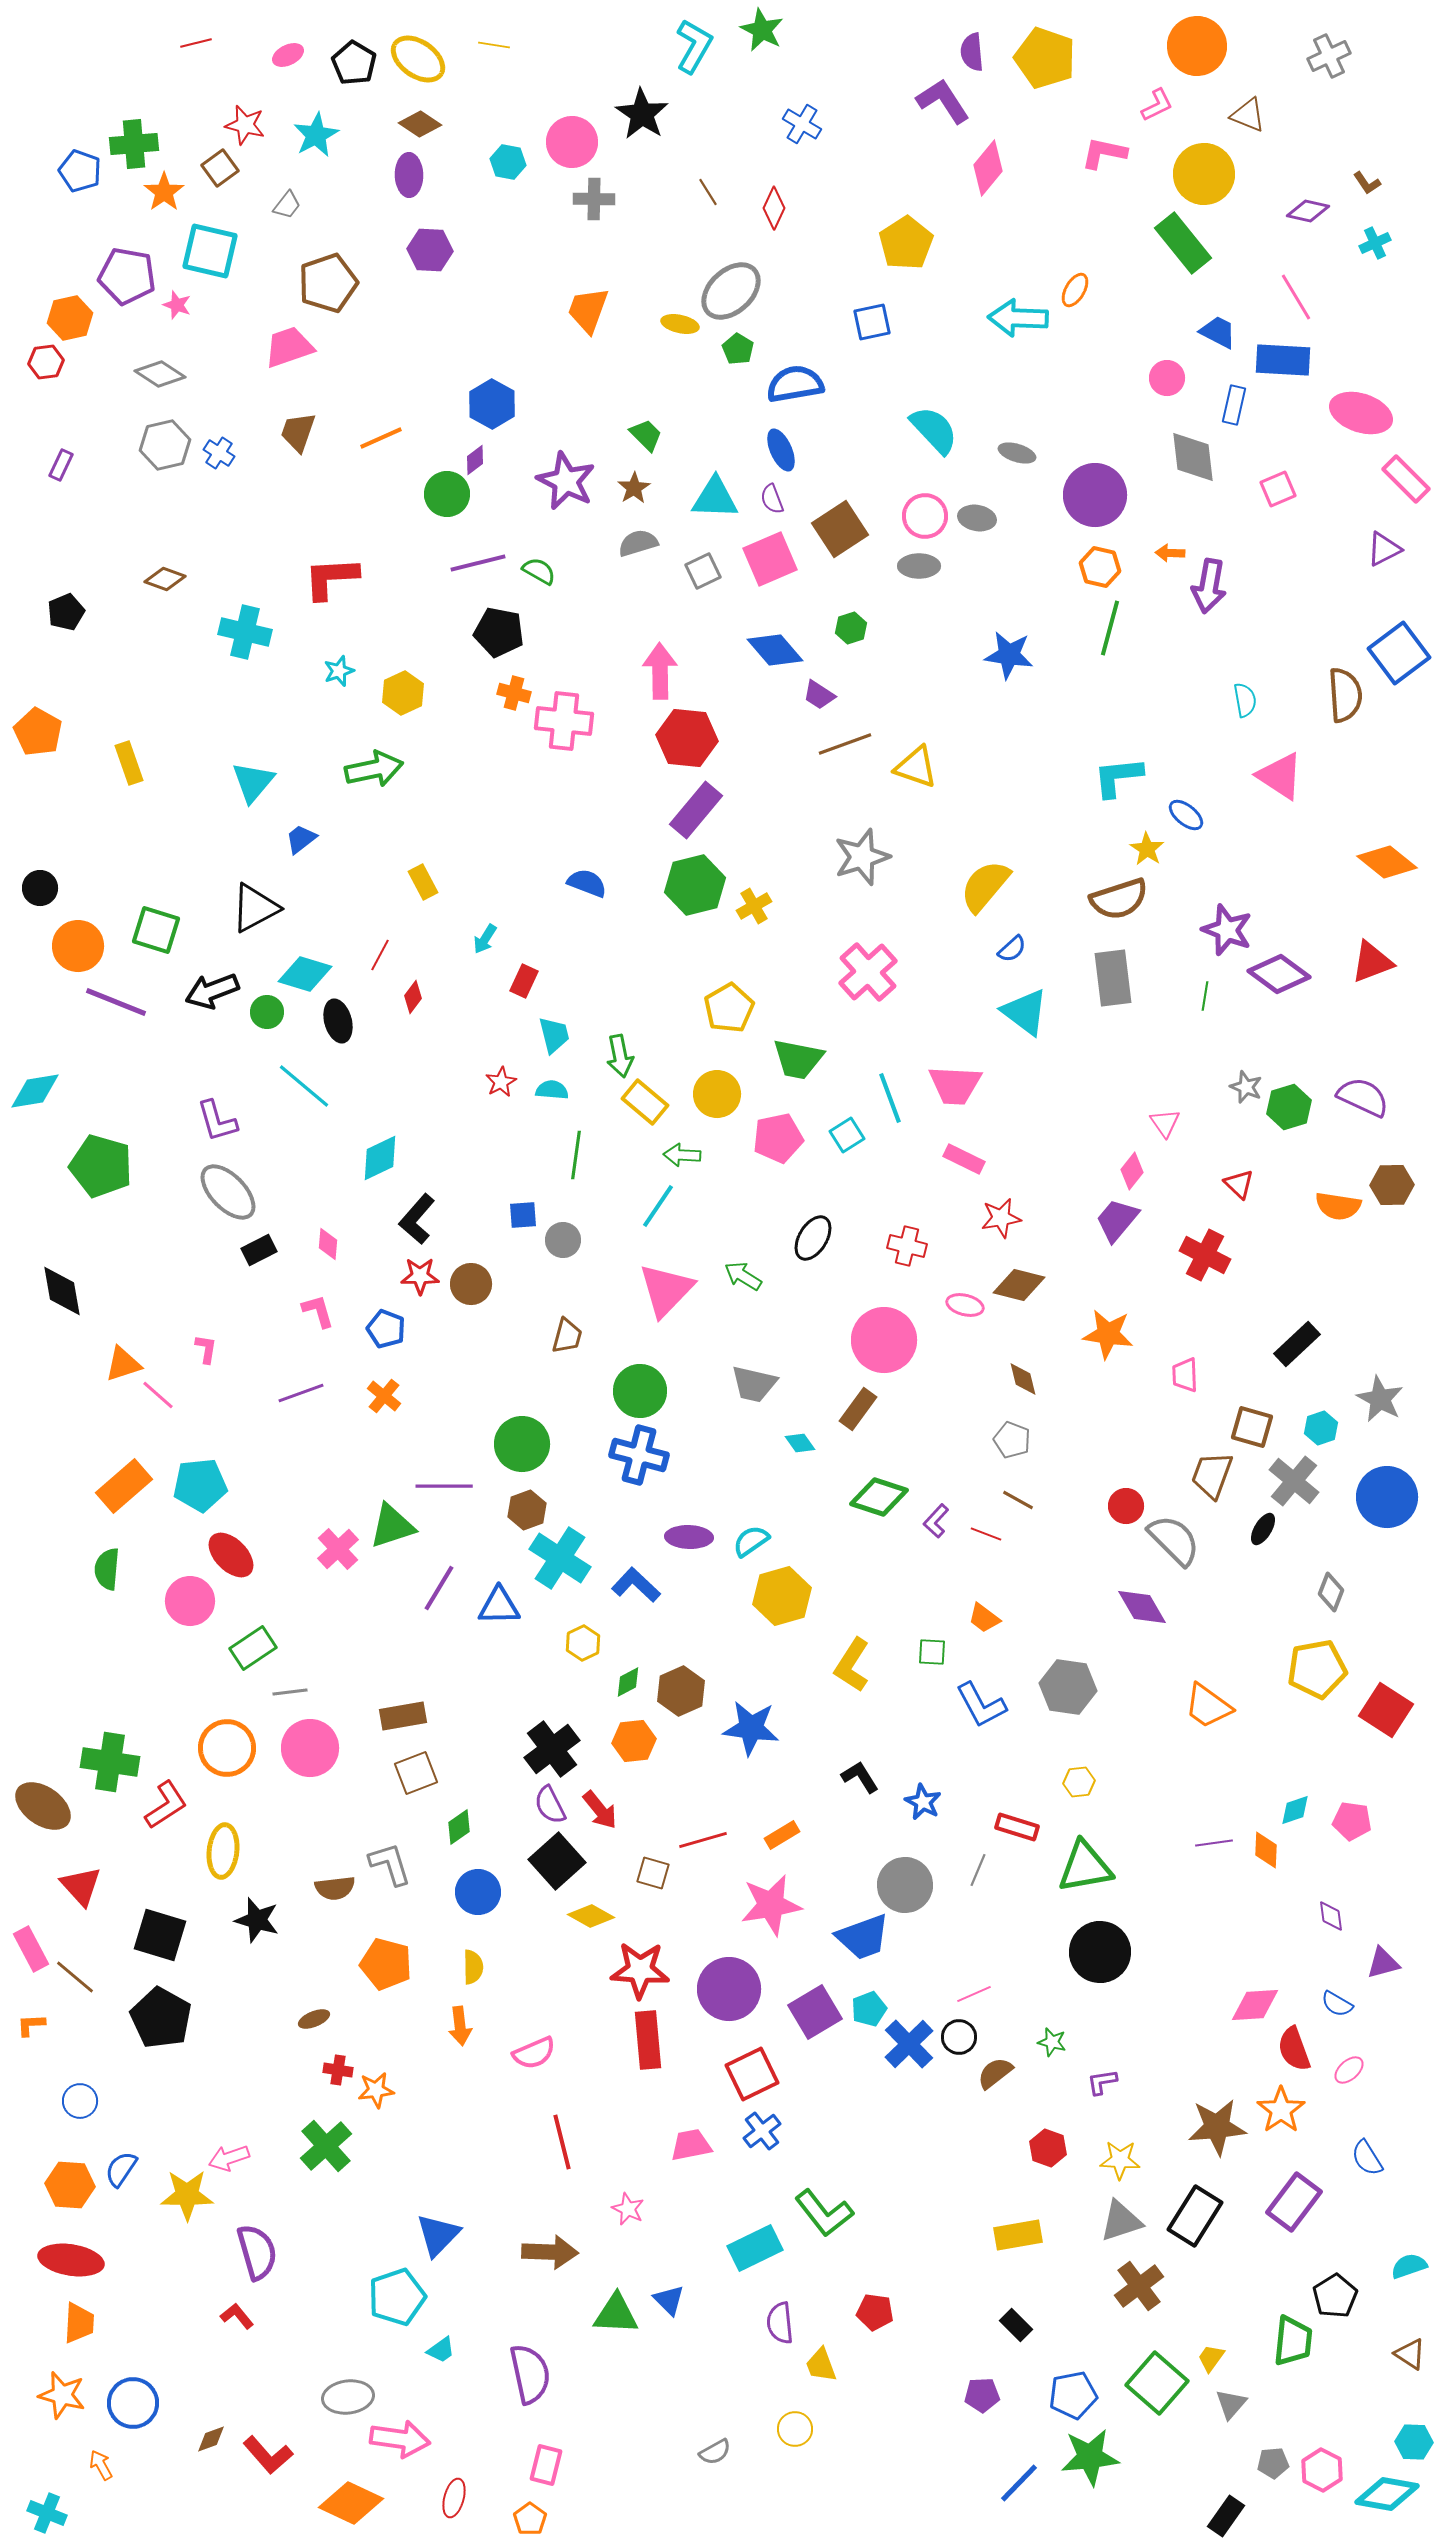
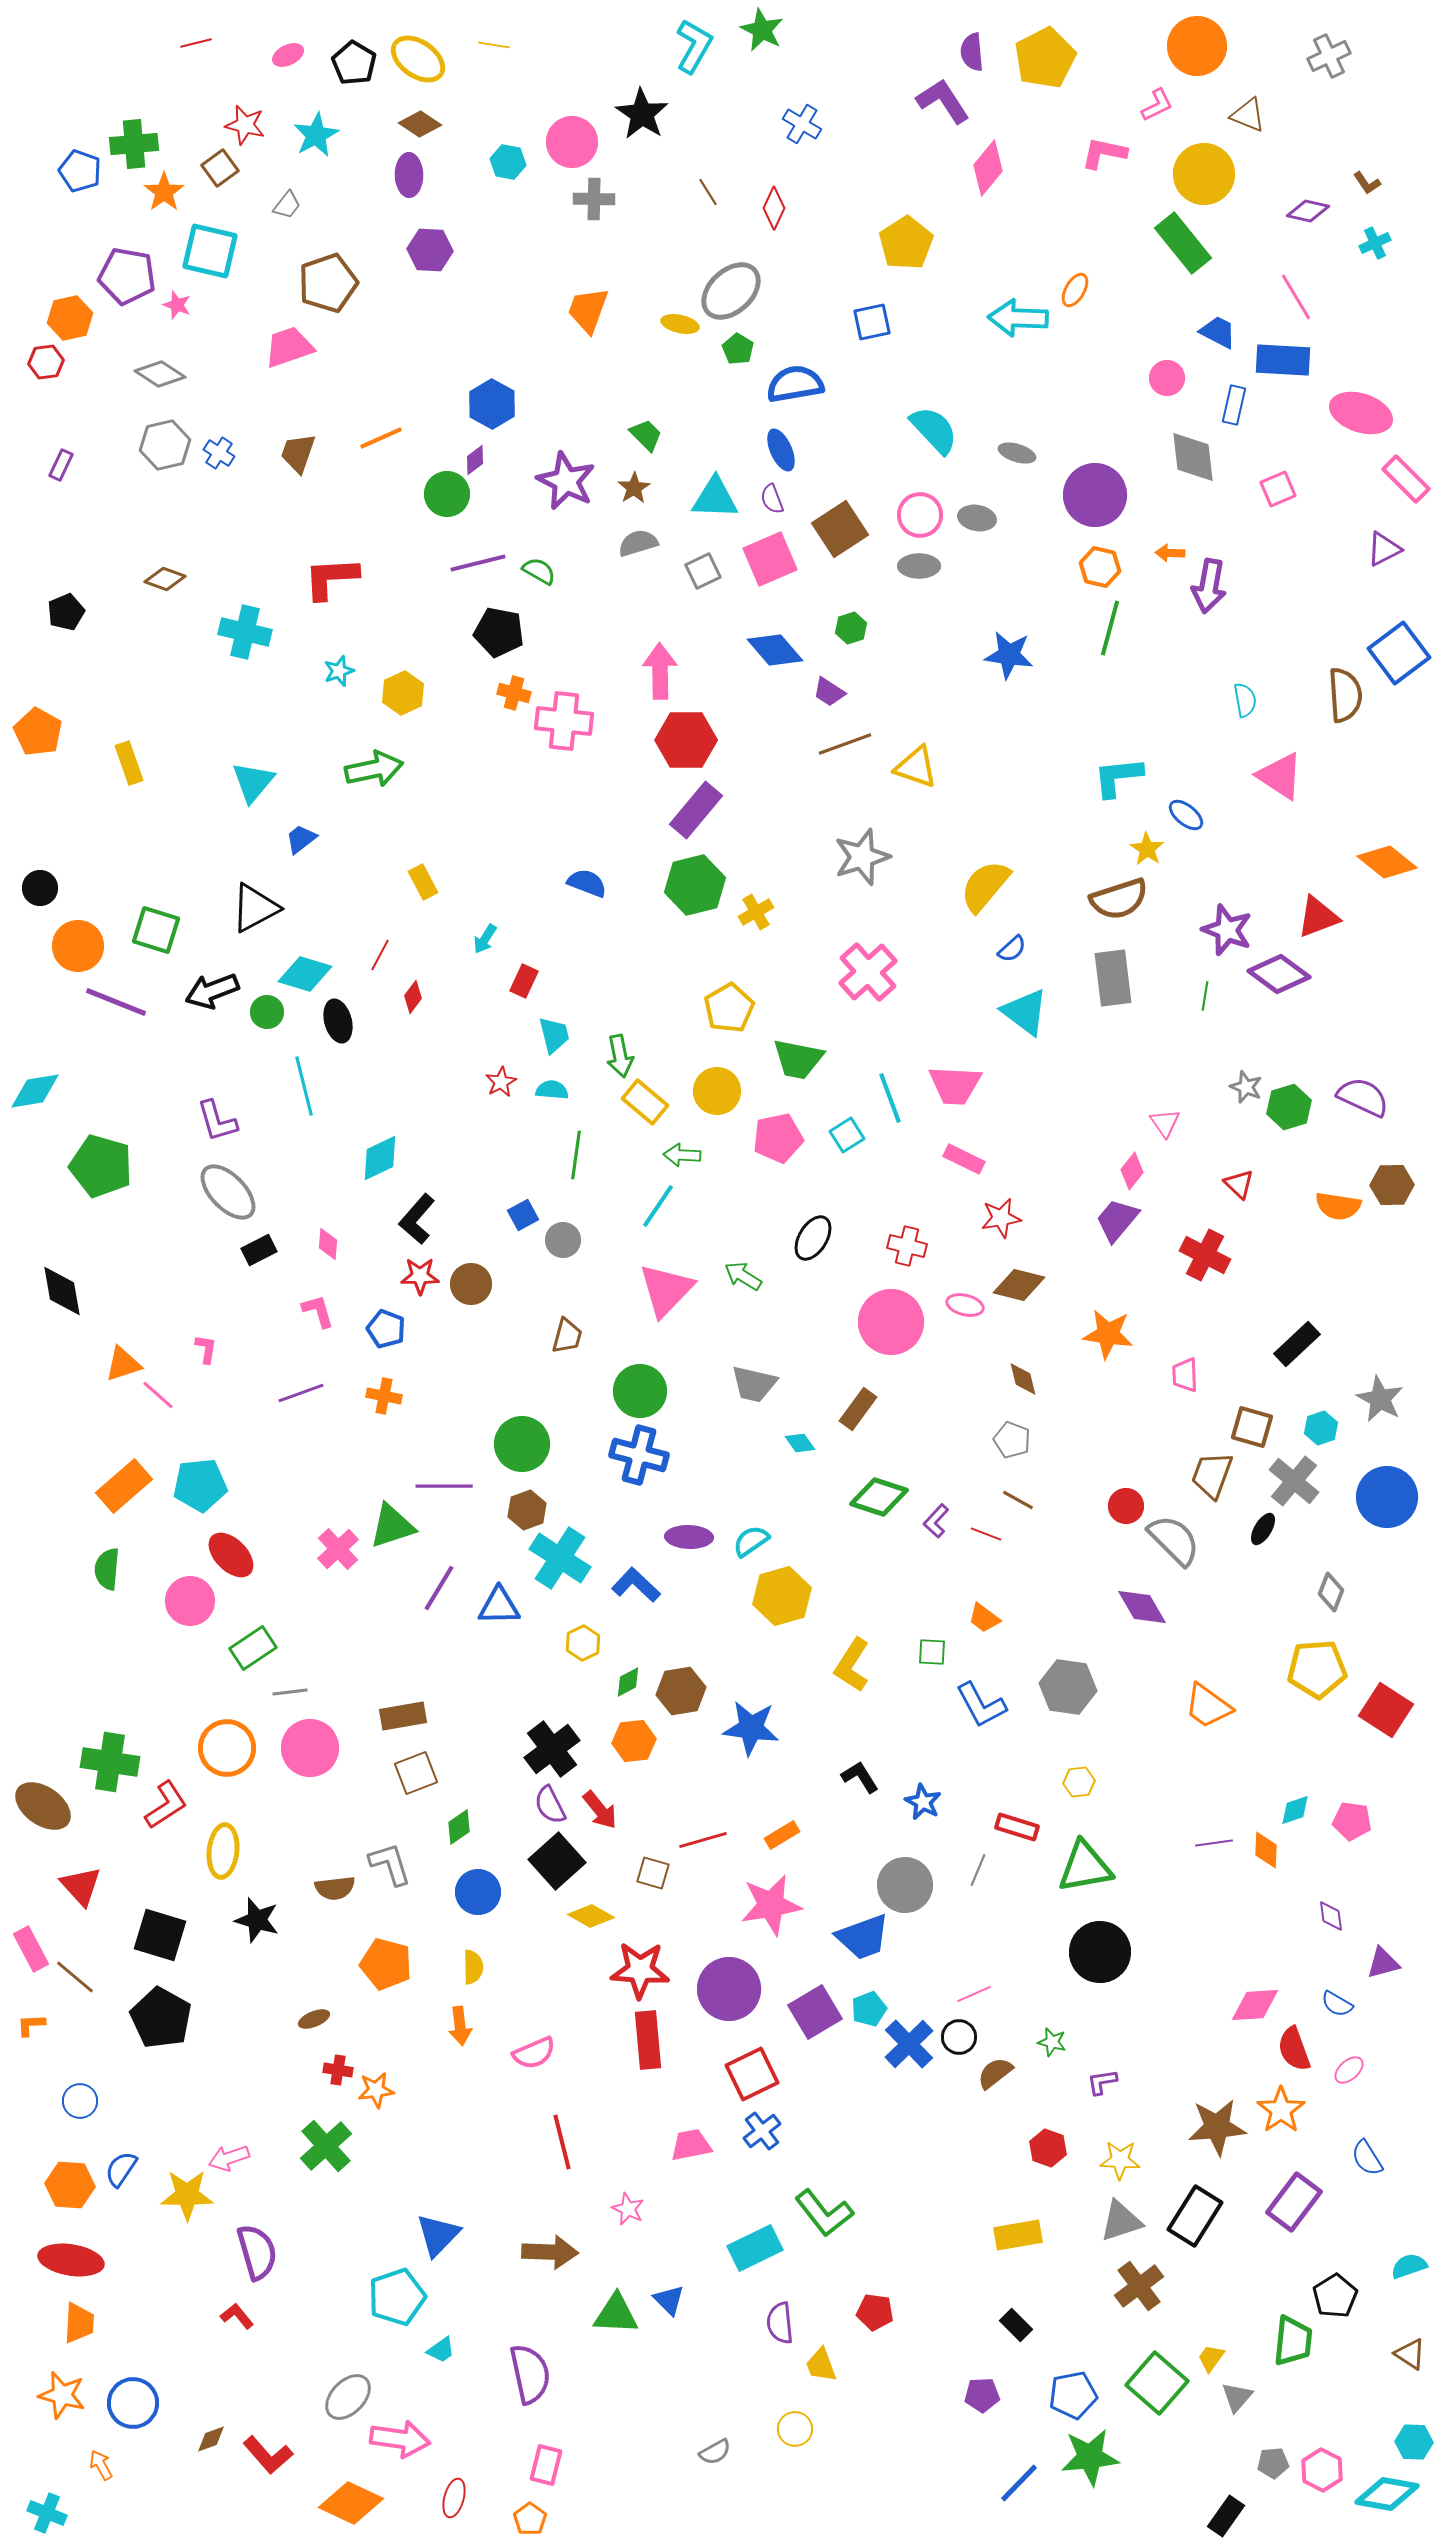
yellow pentagon at (1045, 58): rotated 26 degrees clockwise
brown trapezoid at (298, 432): moved 21 px down
pink circle at (925, 516): moved 5 px left, 1 px up
purple trapezoid at (819, 695): moved 10 px right, 3 px up
red hexagon at (687, 738): moved 1 px left, 2 px down; rotated 6 degrees counterclockwise
yellow cross at (754, 906): moved 2 px right, 6 px down
red triangle at (1372, 962): moved 54 px left, 45 px up
cyan line at (304, 1086): rotated 36 degrees clockwise
yellow circle at (717, 1094): moved 3 px up
blue square at (523, 1215): rotated 24 degrees counterclockwise
pink circle at (884, 1340): moved 7 px right, 18 px up
orange cross at (384, 1396): rotated 28 degrees counterclockwise
yellow pentagon at (1317, 1669): rotated 6 degrees clockwise
brown hexagon at (681, 1691): rotated 15 degrees clockwise
gray ellipse at (348, 2397): rotated 39 degrees counterclockwise
gray triangle at (1231, 2404): moved 6 px right, 7 px up
